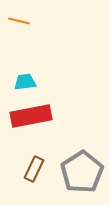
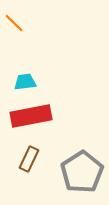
orange line: moved 5 px left, 2 px down; rotated 30 degrees clockwise
brown rectangle: moved 5 px left, 10 px up
